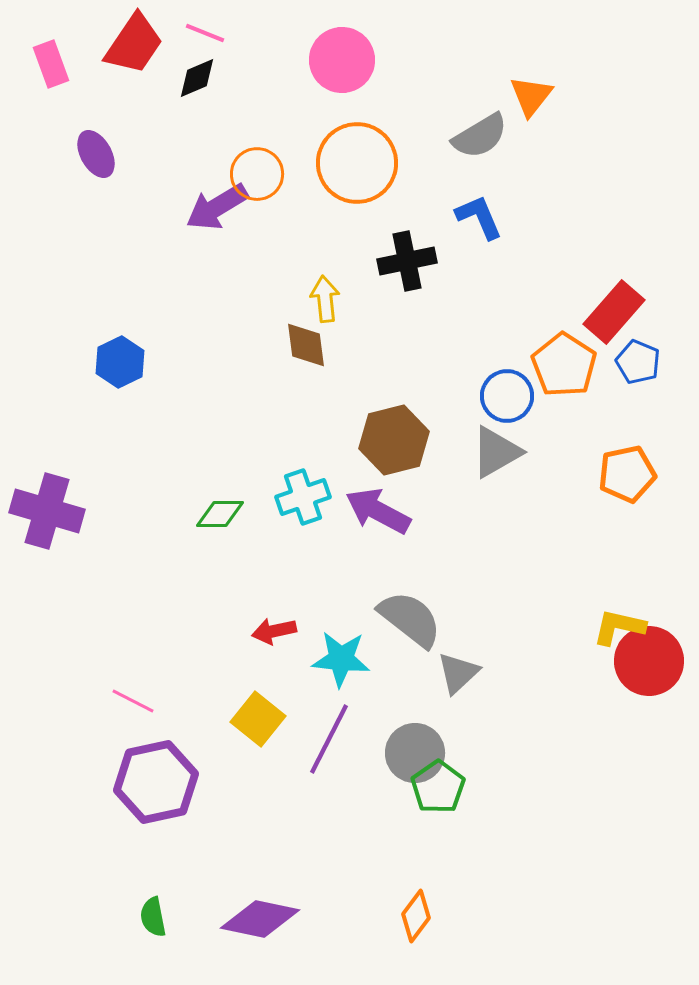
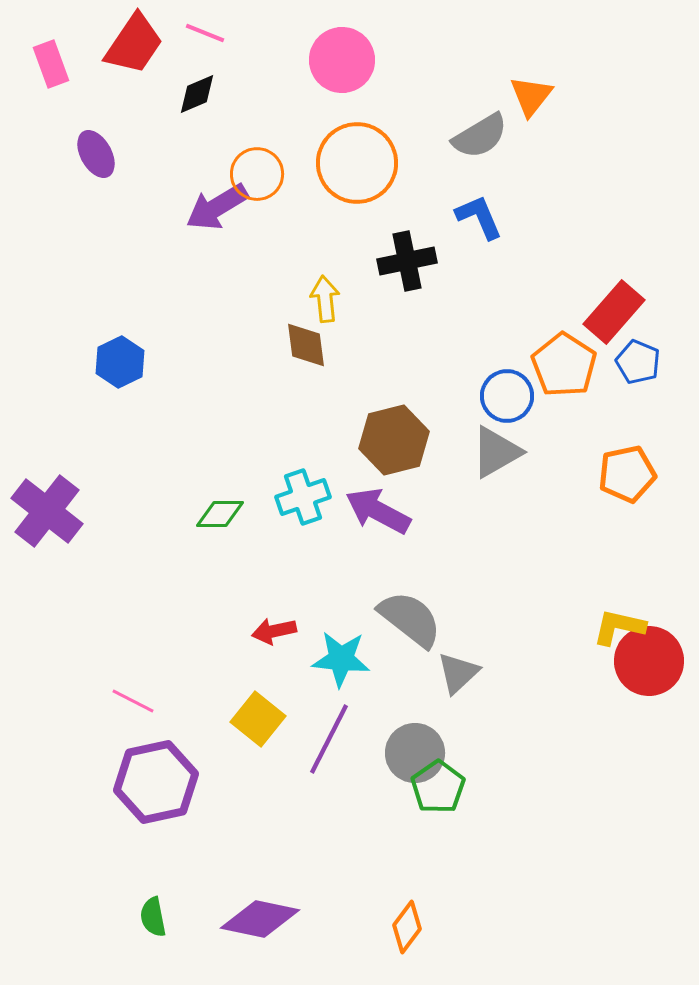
black diamond at (197, 78): moved 16 px down
purple cross at (47, 511): rotated 22 degrees clockwise
orange diamond at (416, 916): moved 9 px left, 11 px down
